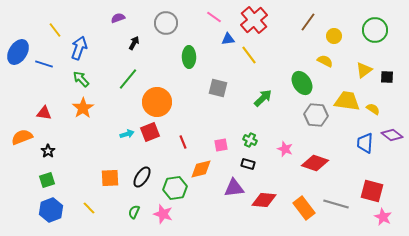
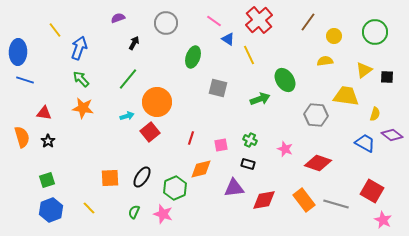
pink line at (214, 17): moved 4 px down
red cross at (254, 20): moved 5 px right
green circle at (375, 30): moved 2 px down
blue triangle at (228, 39): rotated 40 degrees clockwise
blue ellipse at (18, 52): rotated 30 degrees counterclockwise
yellow line at (249, 55): rotated 12 degrees clockwise
green ellipse at (189, 57): moved 4 px right; rotated 20 degrees clockwise
yellow semicircle at (325, 61): rotated 35 degrees counterclockwise
blue line at (44, 64): moved 19 px left, 16 px down
green ellipse at (302, 83): moved 17 px left, 3 px up
green arrow at (263, 98): moved 3 px left, 1 px down; rotated 24 degrees clockwise
yellow trapezoid at (347, 101): moved 1 px left, 5 px up
orange star at (83, 108): rotated 30 degrees counterclockwise
yellow semicircle at (373, 109): moved 2 px right, 5 px down; rotated 72 degrees clockwise
red square at (150, 132): rotated 18 degrees counterclockwise
cyan arrow at (127, 134): moved 18 px up
orange semicircle at (22, 137): rotated 95 degrees clockwise
red line at (183, 142): moved 8 px right, 4 px up; rotated 40 degrees clockwise
blue trapezoid at (365, 143): rotated 115 degrees clockwise
black star at (48, 151): moved 10 px up
red diamond at (315, 163): moved 3 px right
green hexagon at (175, 188): rotated 15 degrees counterclockwise
red square at (372, 191): rotated 15 degrees clockwise
red diamond at (264, 200): rotated 15 degrees counterclockwise
orange rectangle at (304, 208): moved 8 px up
pink star at (383, 217): moved 3 px down
